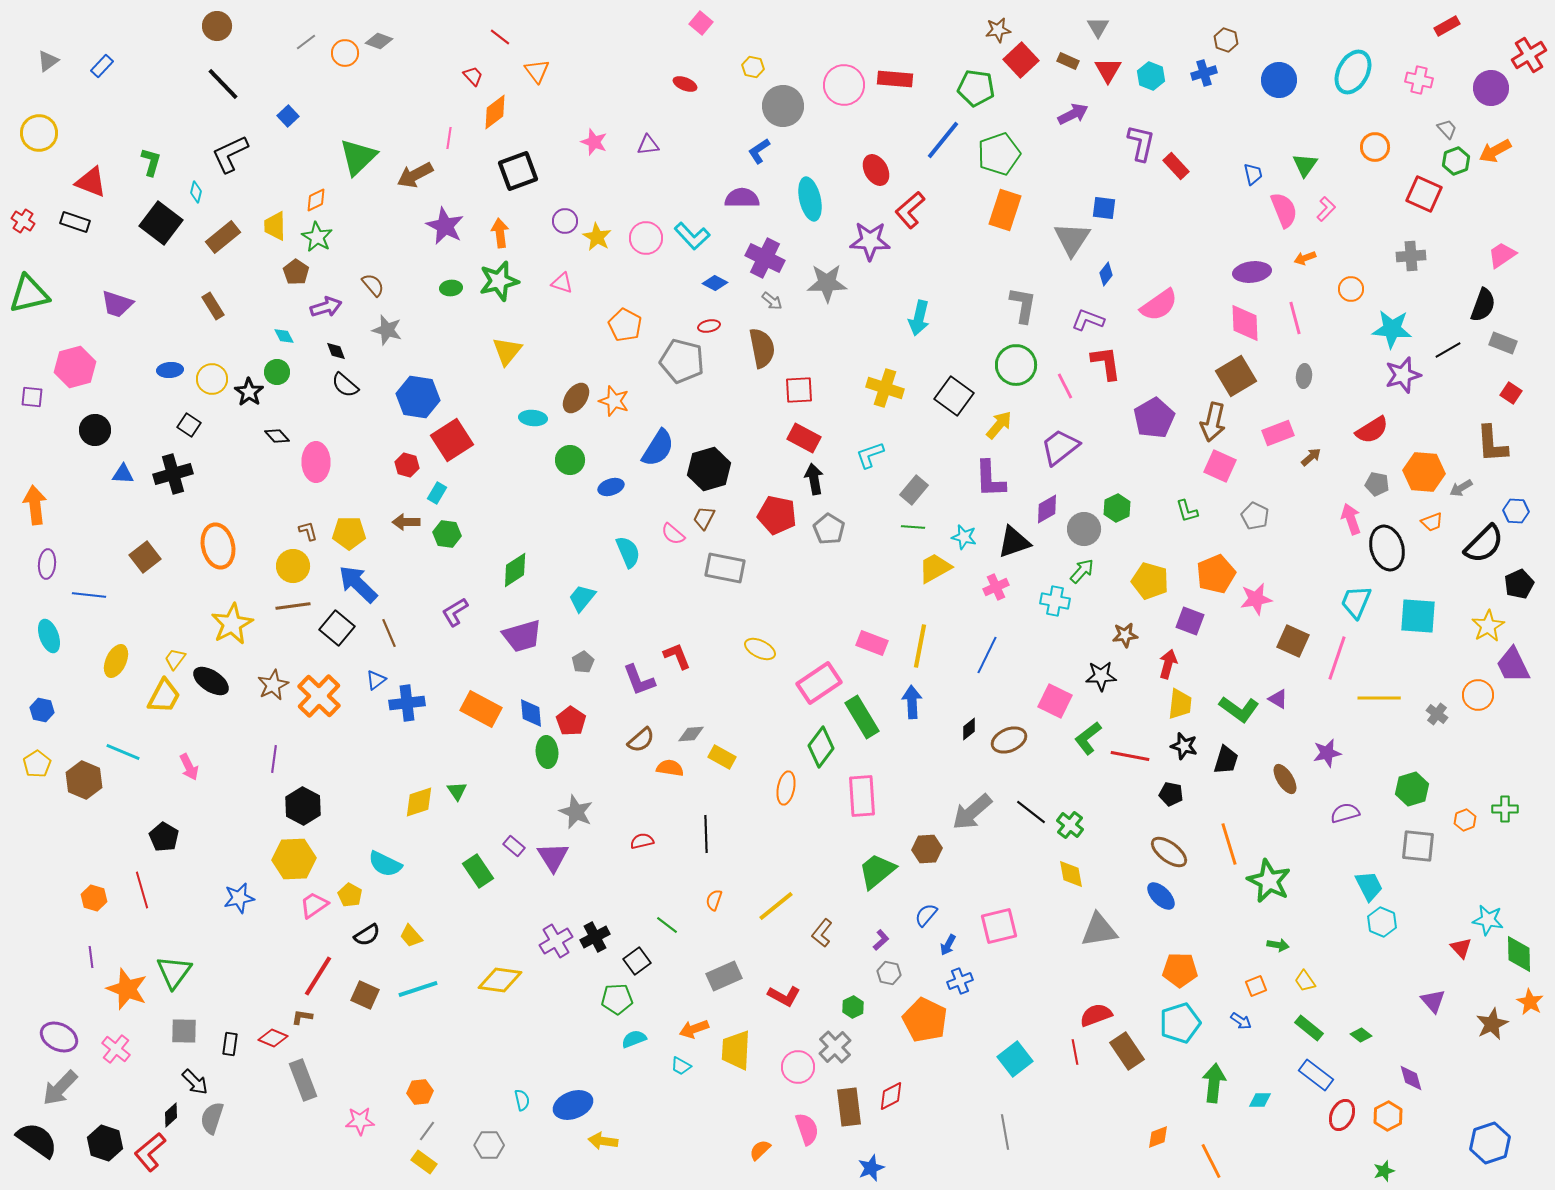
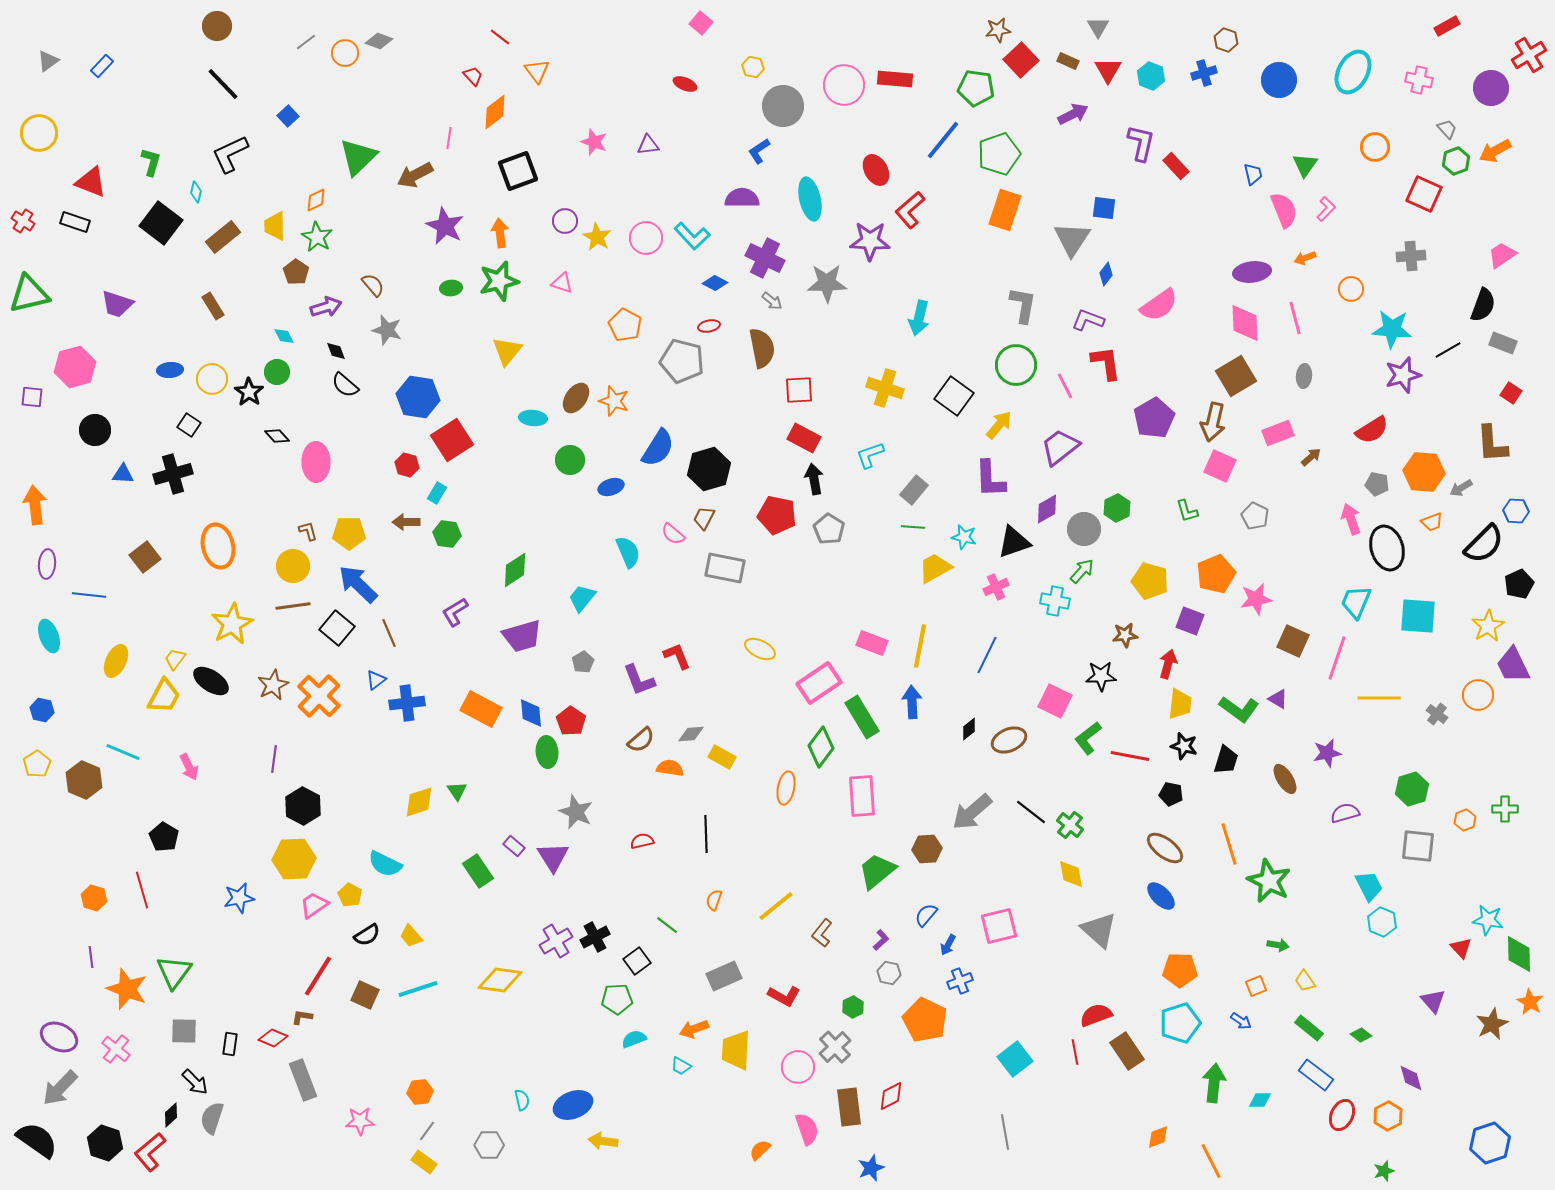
brown ellipse at (1169, 852): moved 4 px left, 4 px up
gray triangle at (1099, 930): rotated 51 degrees clockwise
